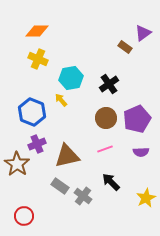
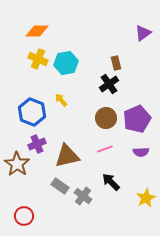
brown rectangle: moved 9 px left, 16 px down; rotated 40 degrees clockwise
cyan hexagon: moved 5 px left, 15 px up
